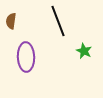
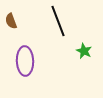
brown semicircle: rotated 28 degrees counterclockwise
purple ellipse: moved 1 px left, 4 px down
